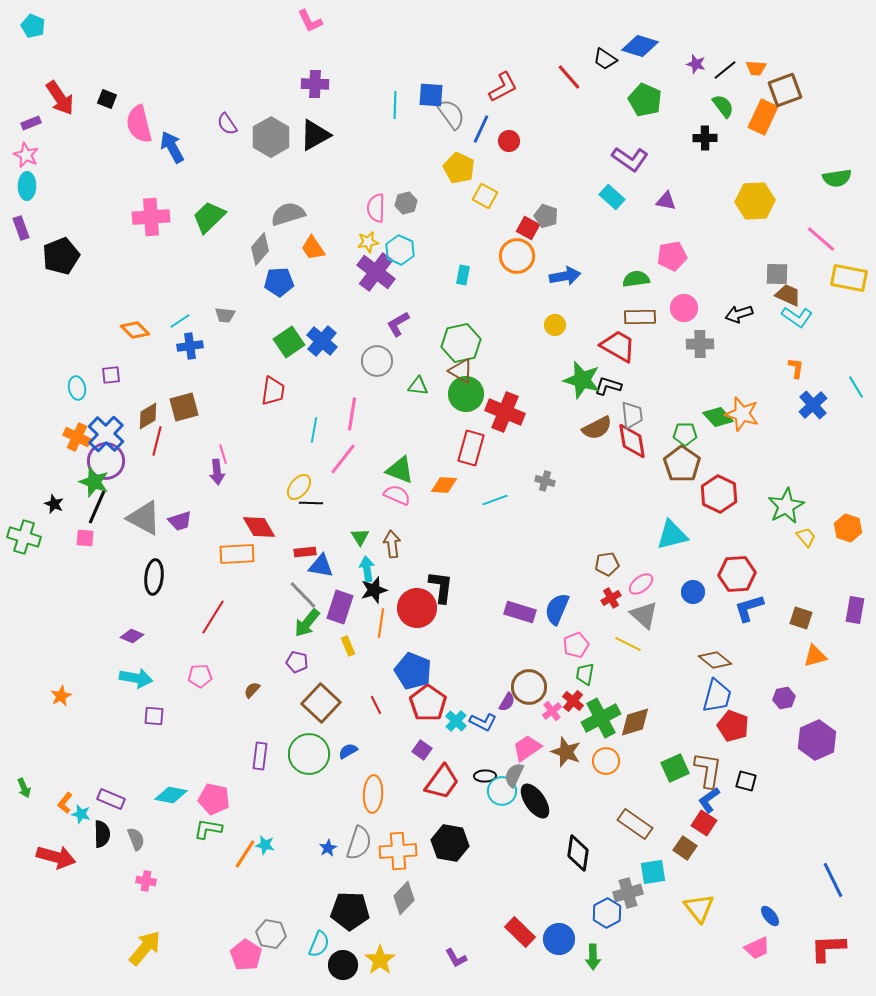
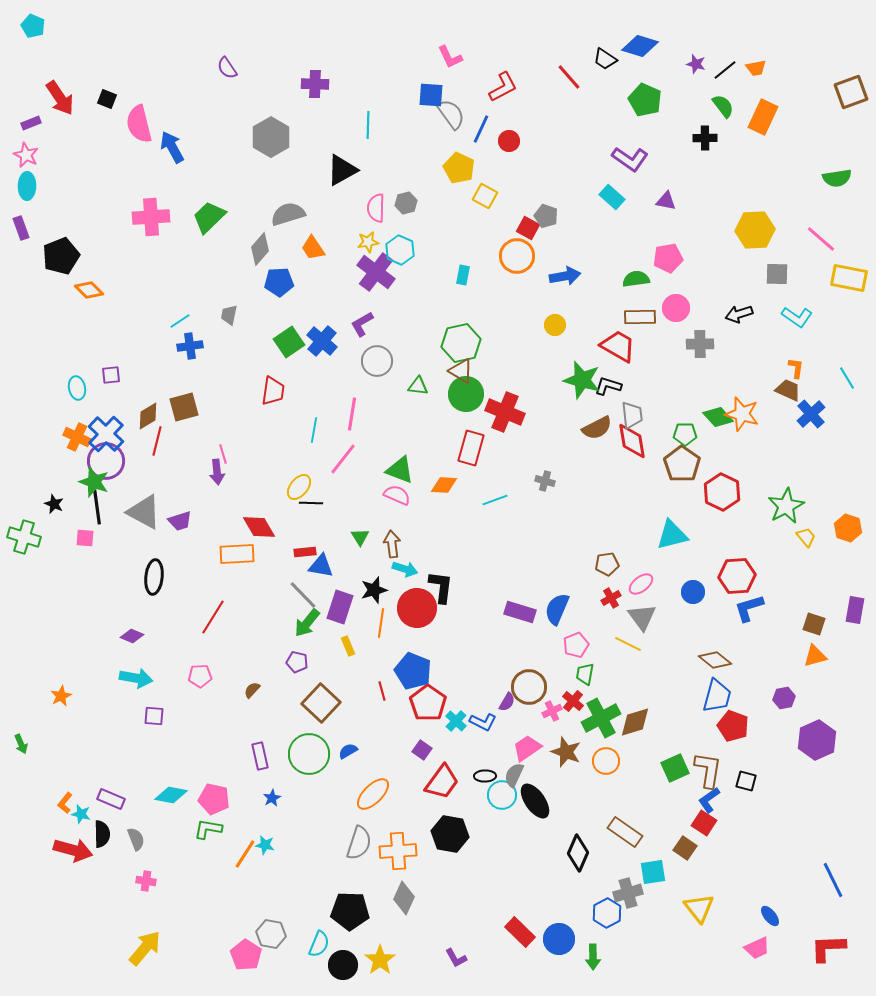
pink L-shape at (310, 21): moved 140 px right, 36 px down
orange trapezoid at (756, 68): rotated 15 degrees counterclockwise
brown square at (785, 90): moved 66 px right, 2 px down
cyan line at (395, 105): moved 27 px left, 20 px down
purple semicircle at (227, 124): moved 56 px up
black triangle at (315, 135): moved 27 px right, 35 px down
yellow hexagon at (755, 201): moved 29 px down
pink pentagon at (672, 256): moved 4 px left, 2 px down
brown trapezoid at (788, 295): moved 95 px down
pink circle at (684, 308): moved 8 px left
gray trapezoid at (225, 315): moved 4 px right; rotated 95 degrees clockwise
purple L-shape at (398, 324): moved 36 px left
orange diamond at (135, 330): moved 46 px left, 40 px up
cyan line at (856, 387): moved 9 px left, 9 px up
blue cross at (813, 405): moved 2 px left, 9 px down
red hexagon at (719, 494): moved 3 px right, 2 px up
black line at (97, 507): rotated 32 degrees counterclockwise
gray triangle at (144, 518): moved 6 px up
cyan arrow at (367, 569): moved 38 px right; rotated 115 degrees clockwise
red hexagon at (737, 574): moved 2 px down
gray triangle at (644, 615): moved 2 px left, 2 px down; rotated 12 degrees clockwise
brown square at (801, 618): moved 13 px right, 6 px down
red line at (376, 705): moved 6 px right, 14 px up; rotated 12 degrees clockwise
pink cross at (552, 711): rotated 12 degrees clockwise
purple rectangle at (260, 756): rotated 20 degrees counterclockwise
green arrow at (24, 788): moved 3 px left, 44 px up
cyan circle at (502, 791): moved 4 px down
orange ellipse at (373, 794): rotated 42 degrees clockwise
brown rectangle at (635, 824): moved 10 px left, 8 px down
black hexagon at (450, 843): moved 9 px up
blue star at (328, 848): moved 56 px left, 50 px up
black diamond at (578, 853): rotated 15 degrees clockwise
red arrow at (56, 857): moved 17 px right, 7 px up
gray diamond at (404, 898): rotated 20 degrees counterclockwise
